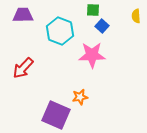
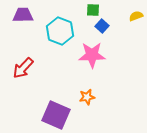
yellow semicircle: rotated 72 degrees clockwise
orange star: moved 7 px right
